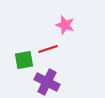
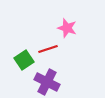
pink star: moved 2 px right, 3 px down
green square: rotated 24 degrees counterclockwise
